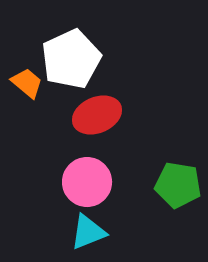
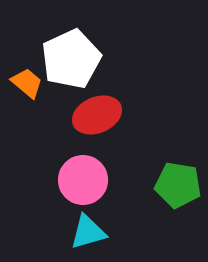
pink circle: moved 4 px left, 2 px up
cyan triangle: rotated 6 degrees clockwise
